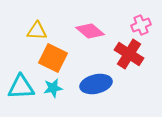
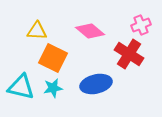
cyan triangle: rotated 16 degrees clockwise
